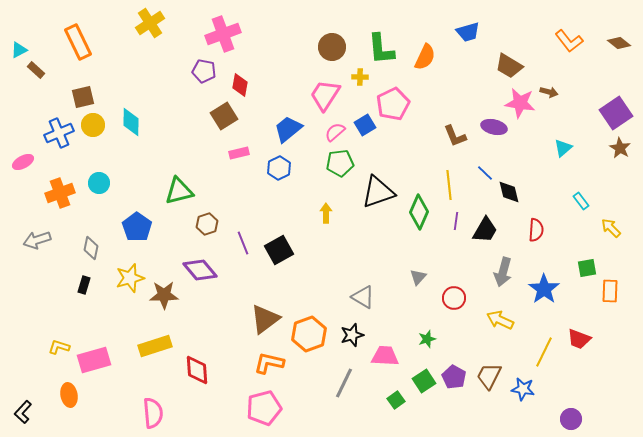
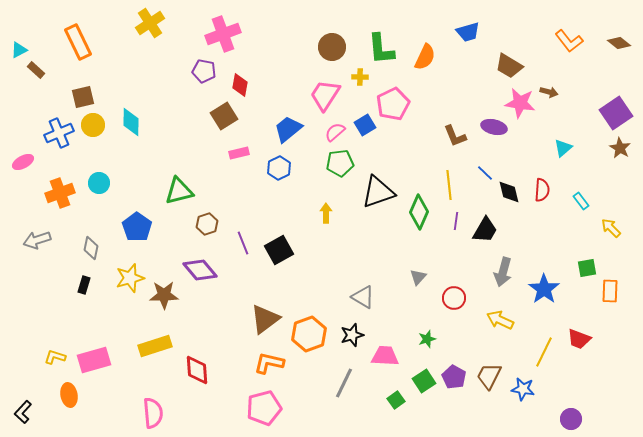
red semicircle at (536, 230): moved 6 px right, 40 px up
yellow L-shape at (59, 347): moved 4 px left, 10 px down
